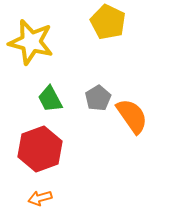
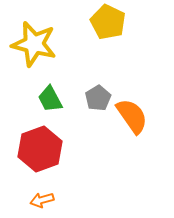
yellow star: moved 3 px right, 2 px down
orange arrow: moved 2 px right, 2 px down
